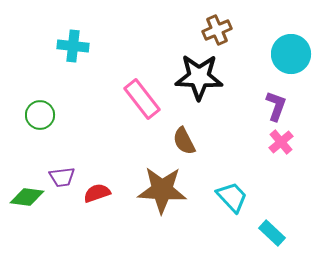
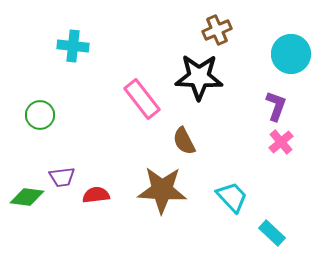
red semicircle: moved 1 px left, 2 px down; rotated 12 degrees clockwise
